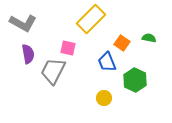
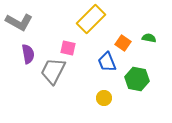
gray L-shape: moved 4 px left, 1 px up
orange square: moved 1 px right
green hexagon: moved 2 px right, 1 px up; rotated 15 degrees counterclockwise
